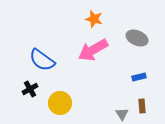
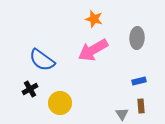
gray ellipse: rotated 70 degrees clockwise
blue rectangle: moved 4 px down
brown rectangle: moved 1 px left
